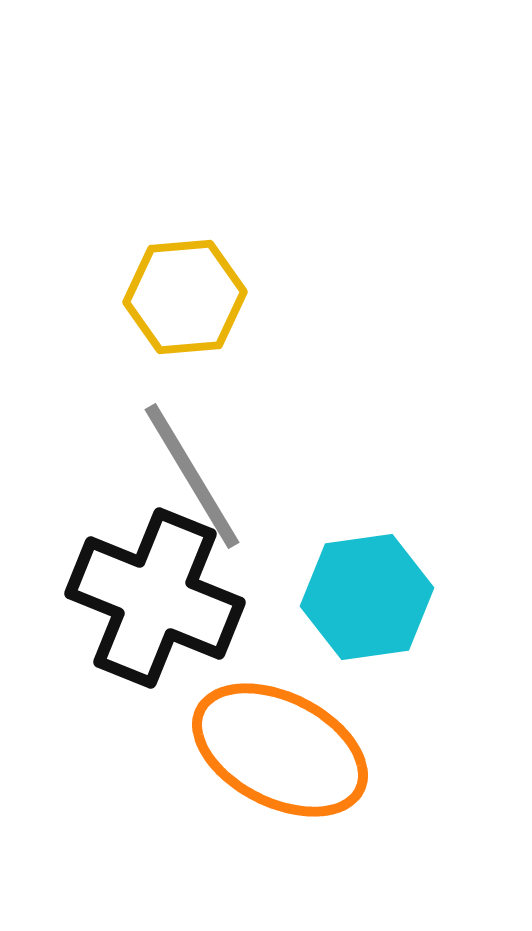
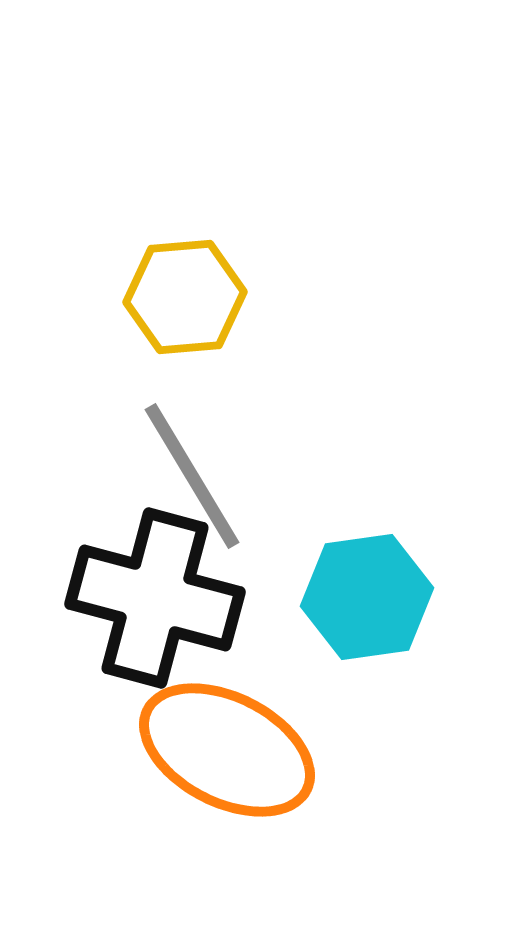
black cross: rotated 7 degrees counterclockwise
orange ellipse: moved 53 px left
